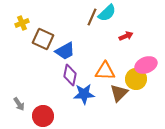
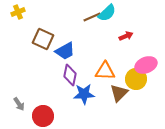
brown line: rotated 42 degrees clockwise
yellow cross: moved 4 px left, 11 px up
